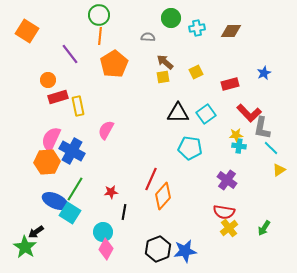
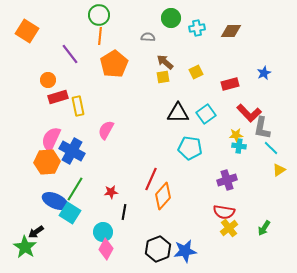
purple cross at (227, 180): rotated 36 degrees clockwise
